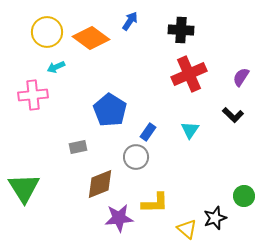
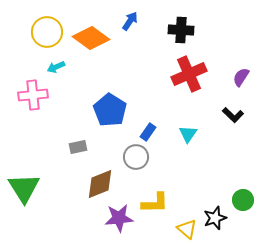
cyan triangle: moved 2 px left, 4 px down
green circle: moved 1 px left, 4 px down
